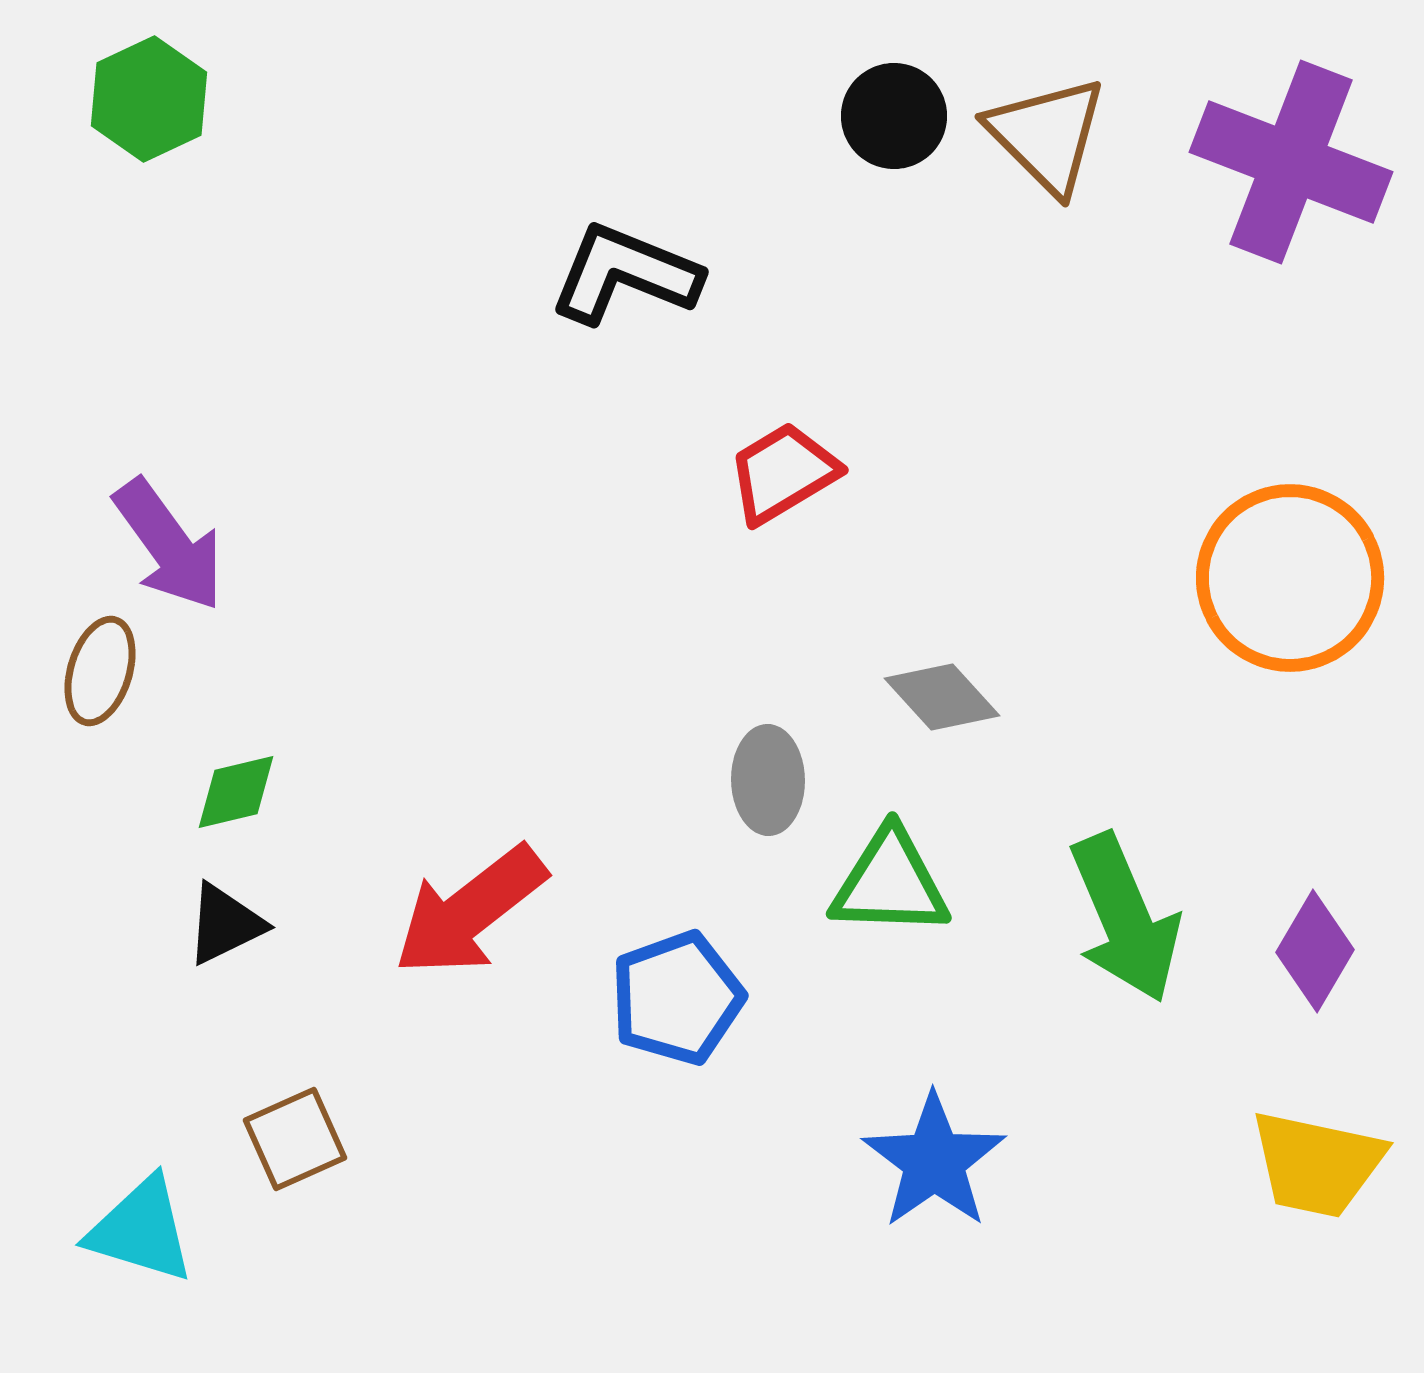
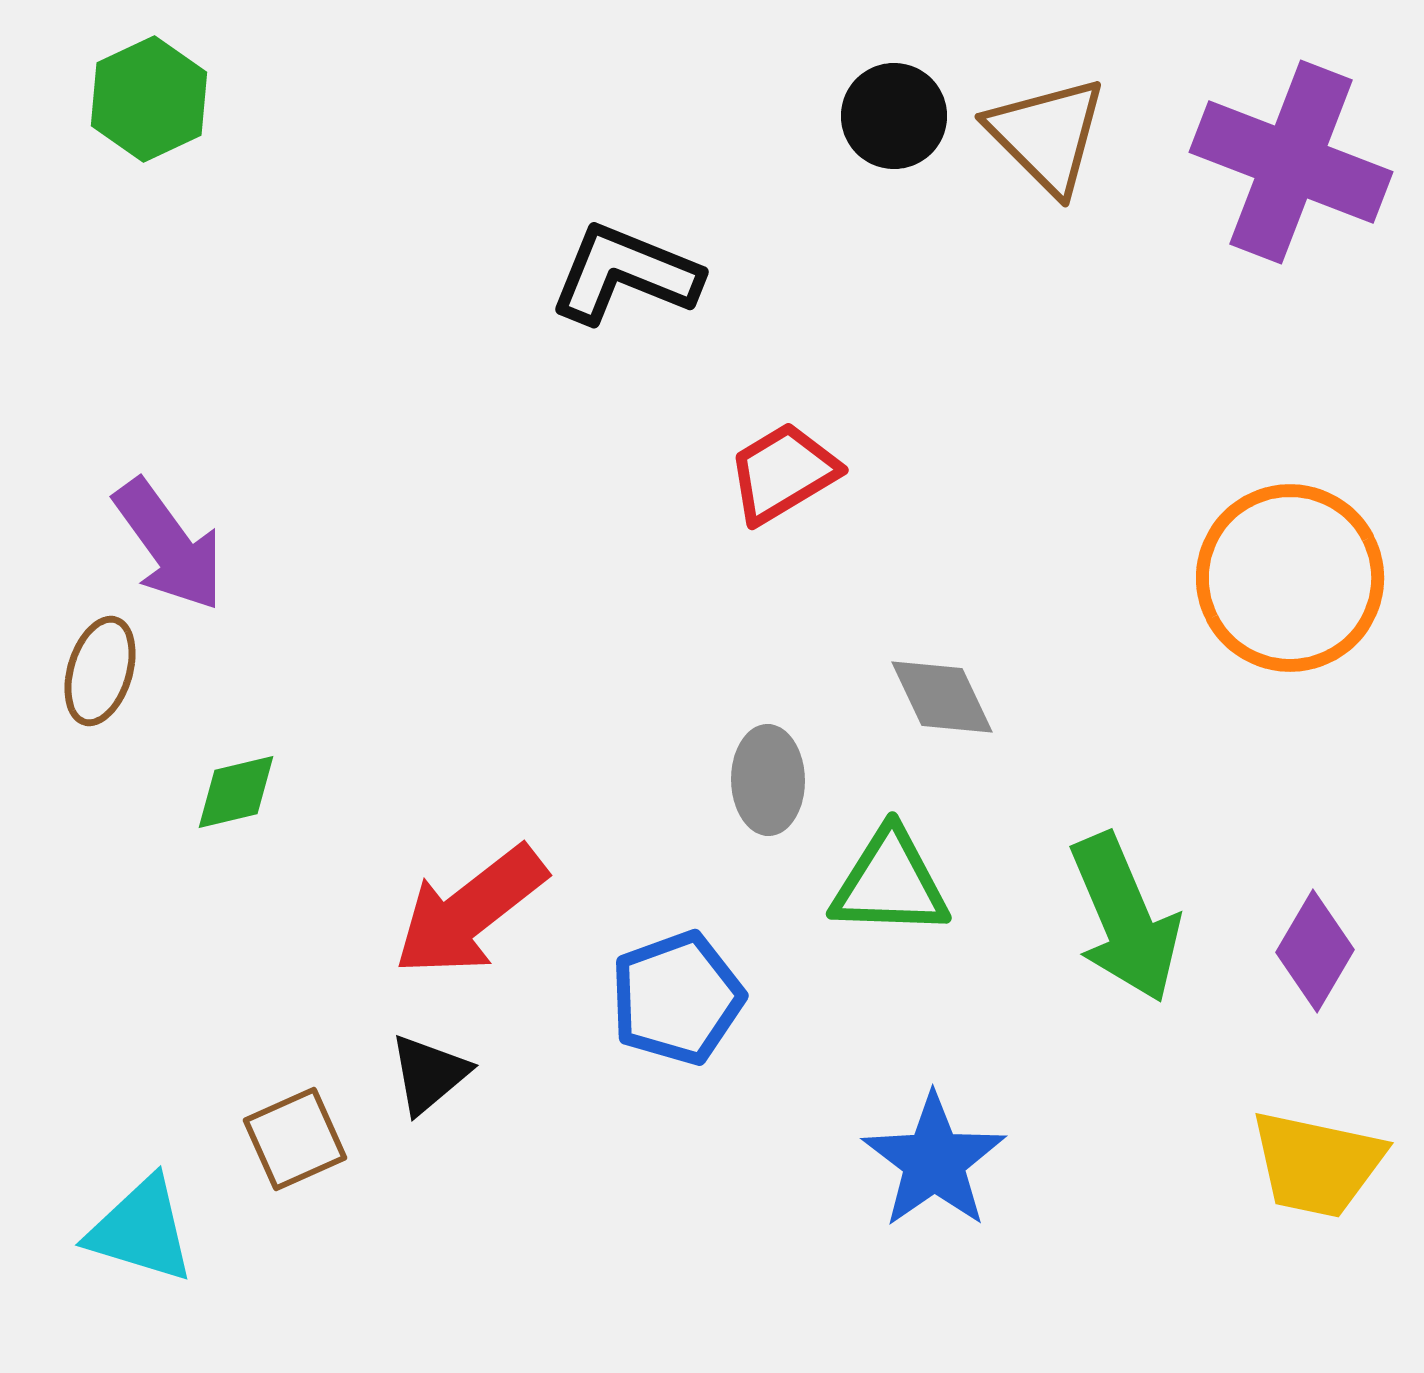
gray diamond: rotated 17 degrees clockwise
black triangle: moved 204 px right, 150 px down; rotated 14 degrees counterclockwise
